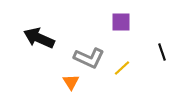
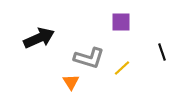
black arrow: rotated 132 degrees clockwise
gray L-shape: rotated 8 degrees counterclockwise
